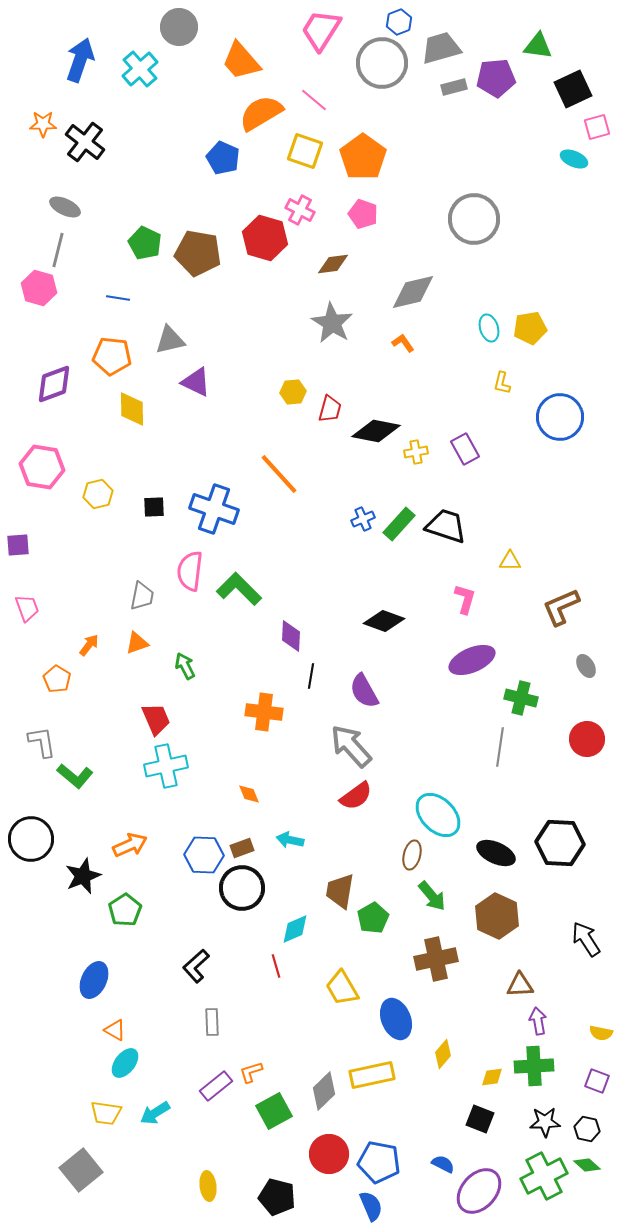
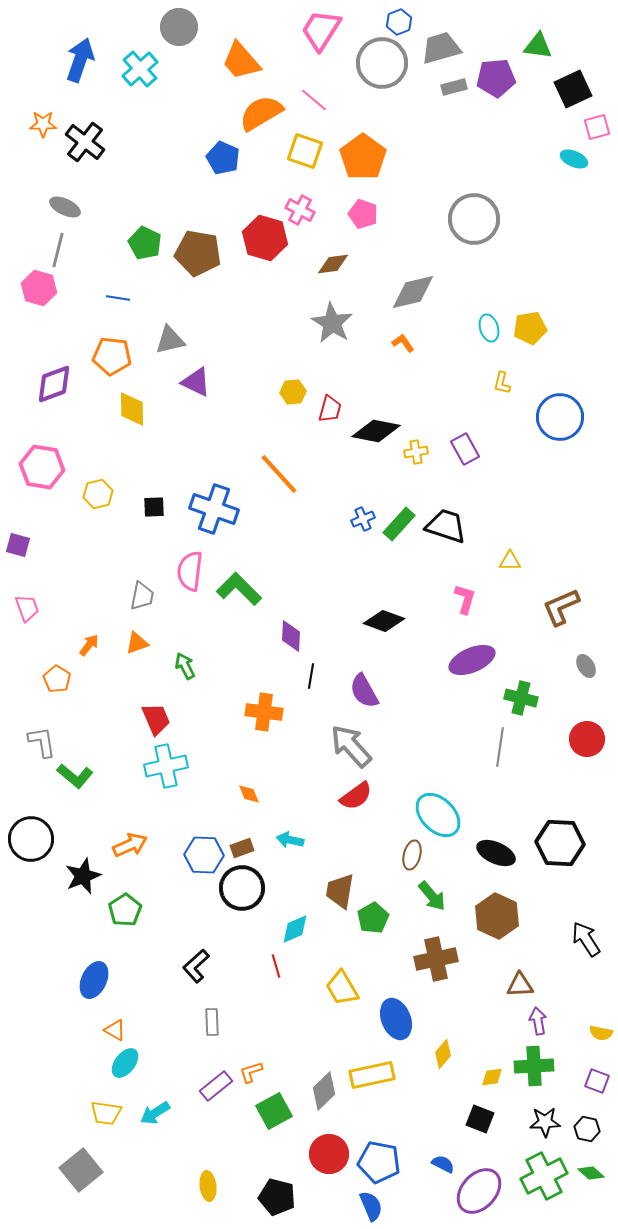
purple square at (18, 545): rotated 20 degrees clockwise
green diamond at (587, 1165): moved 4 px right, 8 px down
